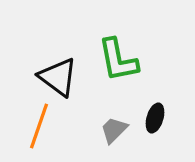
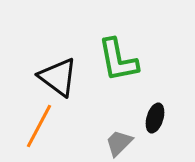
orange line: rotated 9 degrees clockwise
gray trapezoid: moved 5 px right, 13 px down
